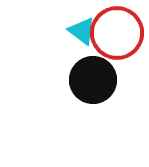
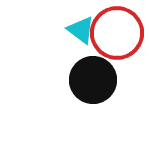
cyan triangle: moved 1 px left, 1 px up
